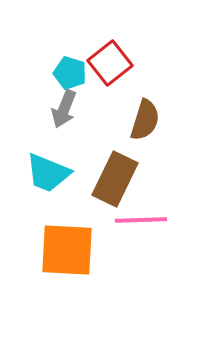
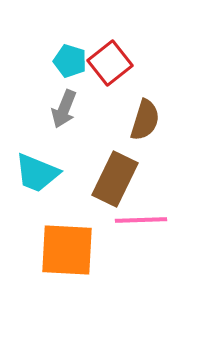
cyan pentagon: moved 12 px up
cyan trapezoid: moved 11 px left
